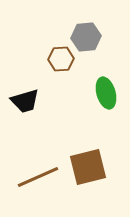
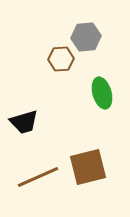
green ellipse: moved 4 px left
black trapezoid: moved 1 px left, 21 px down
